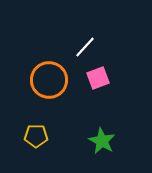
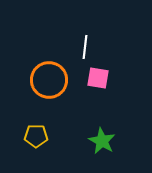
white line: rotated 35 degrees counterclockwise
pink square: rotated 30 degrees clockwise
